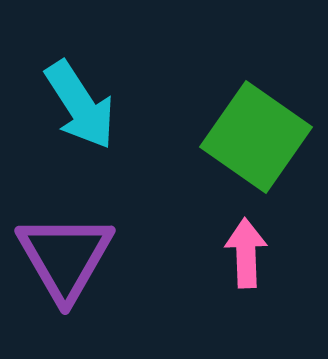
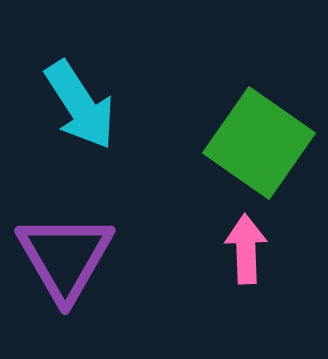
green square: moved 3 px right, 6 px down
pink arrow: moved 4 px up
